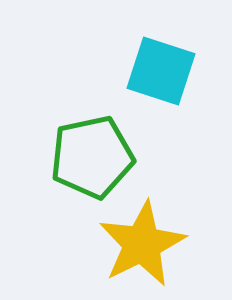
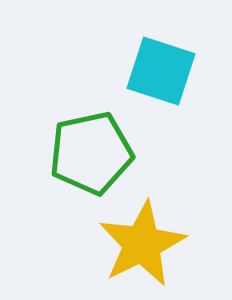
green pentagon: moved 1 px left, 4 px up
